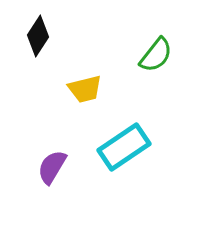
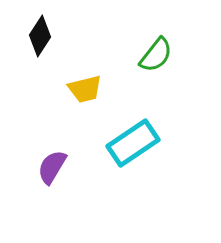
black diamond: moved 2 px right
cyan rectangle: moved 9 px right, 4 px up
